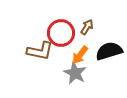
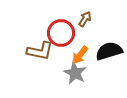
brown arrow: moved 2 px left, 8 px up
